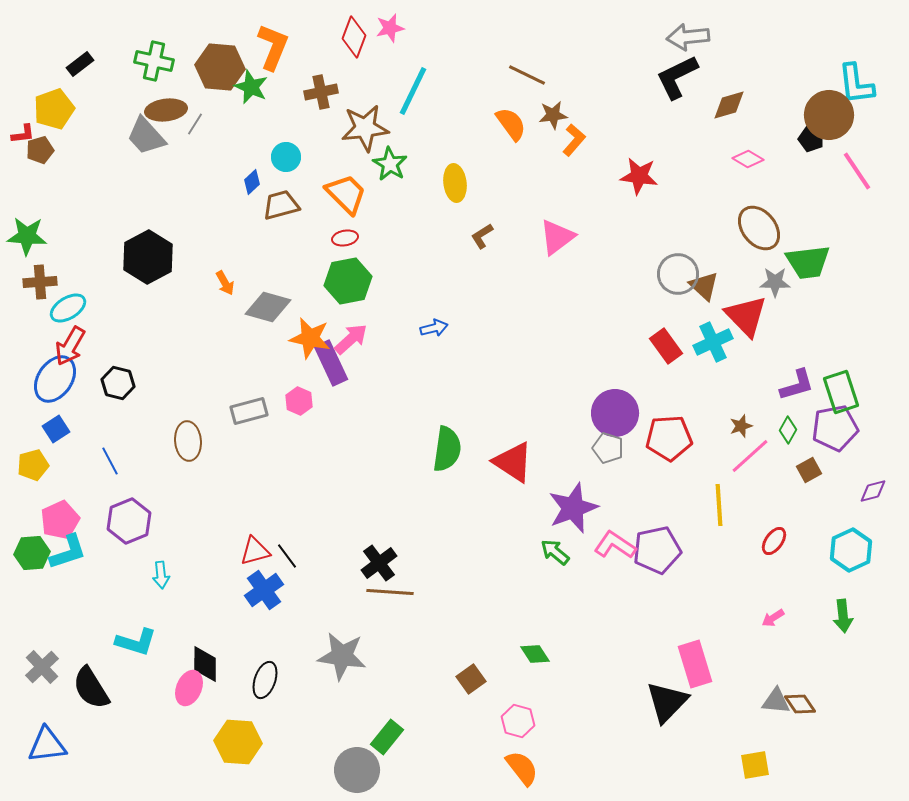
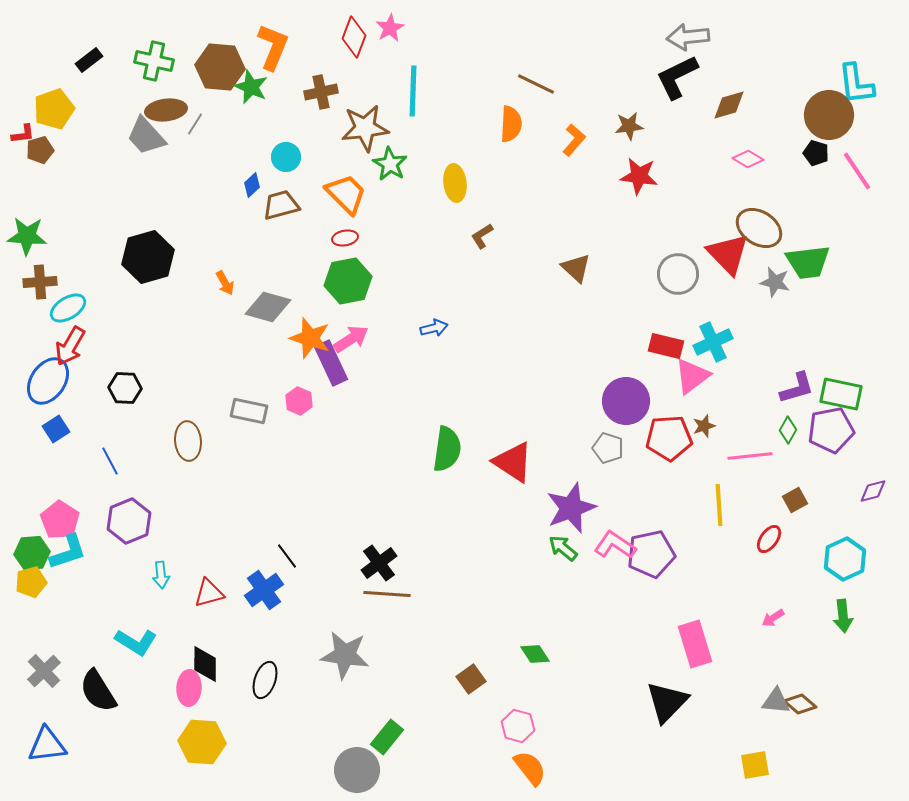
pink star at (390, 28): rotated 16 degrees counterclockwise
black rectangle at (80, 64): moved 9 px right, 4 px up
brown line at (527, 75): moved 9 px right, 9 px down
cyan line at (413, 91): rotated 24 degrees counterclockwise
brown star at (553, 115): moved 76 px right, 11 px down
orange semicircle at (511, 124): rotated 39 degrees clockwise
black pentagon at (811, 139): moved 5 px right, 14 px down
blue diamond at (252, 182): moved 3 px down
brown ellipse at (759, 228): rotated 18 degrees counterclockwise
pink triangle at (557, 237): moved 135 px right, 139 px down
black hexagon at (148, 257): rotated 12 degrees clockwise
gray star at (775, 282): rotated 12 degrees clockwise
brown triangle at (704, 286): moved 128 px left, 18 px up
red triangle at (746, 316): moved 18 px left, 62 px up
orange star at (310, 338): rotated 6 degrees clockwise
pink arrow at (351, 339): rotated 9 degrees clockwise
red rectangle at (666, 346): rotated 40 degrees counterclockwise
blue ellipse at (55, 379): moved 7 px left, 2 px down
black hexagon at (118, 383): moved 7 px right, 5 px down; rotated 12 degrees counterclockwise
purple L-shape at (797, 385): moved 3 px down
green rectangle at (841, 392): moved 2 px down; rotated 60 degrees counterclockwise
gray rectangle at (249, 411): rotated 27 degrees clockwise
purple circle at (615, 413): moved 11 px right, 12 px up
brown star at (741, 426): moved 37 px left
purple pentagon at (835, 428): moved 4 px left, 2 px down
pink line at (750, 456): rotated 36 degrees clockwise
yellow pentagon at (33, 465): moved 2 px left, 117 px down
brown square at (809, 470): moved 14 px left, 30 px down
purple star at (573, 508): moved 2 px left
pink pentagon at (60, 520): rotated 15 degrees counterclockwise
red ellipse at (774, 541): moved 5 px left, 2 px up
purple pentagon at (657, 550): moved 6 px left, 4 px down
cyan hexagon at (851, 550): moved 6 px left, 9 px down
red triangle at (255, 551): moved 46 px left, 42 px down
green arrow at (555, 552): moved 8 px right, 4 px up
brown line at (390, 592): moved 3 px left, 2 px down
cyan L-shape at (136, 642): rotated 15 degrees clockwise
gray star at (342, 656): moved 3 px right, 1 px up
pink rectangle at (695, 664): moved 20 px up
gray cross at (42, 667): moved 2 px right, 4 px down
black semicircle at (91, 688): moved 7 px right, 3 px down
pink ellipse at (189, 688): rotated 20 degrees counterclockwise
brown diamond at (800, 704): rotated 16 degrees counterclockwise
pink hexagon at (518, 721): moved 5 px down
yellow hexagon at (238, 742): moved 36 px left
orange semicircle at (522, 768): moved 8 px right
